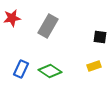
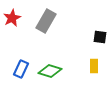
red star: rotated 18 degrees counterclockwise
gray rectangle: moved 2 px left, 5 px up
yellow rectangle: rotated 72 degrees counterclockwise
green diamond: rotated 15 degrees counterclockwise
